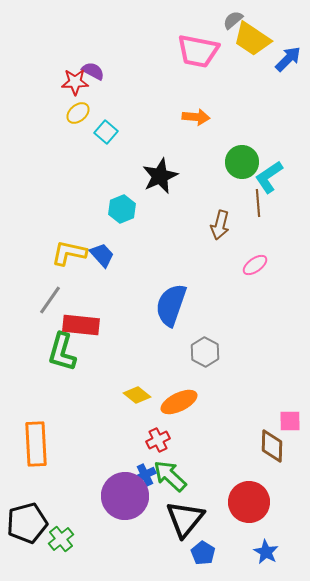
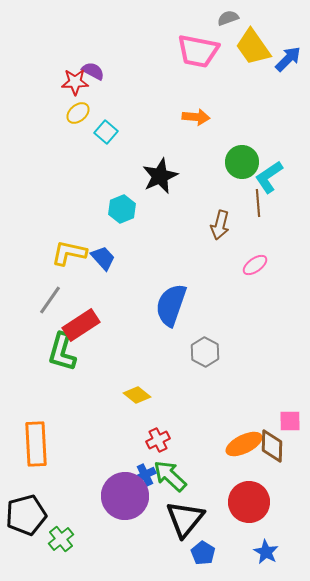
gray semicircle: moved 5 px left, 2 px up; rotated 20 degrees clockwise
yellow trapezoid: moved 1 px right, 8 px down; rotated 21 degrees clockwise
blue trapezoid: moved 1 px right, 3 px down
red rectangle: rotated 39 degrees counterclockwise
orange ellipse: moved 65 px right, 42 px down
black pentagon: moved 1 px left, 8 px up
